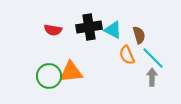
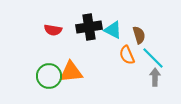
gray arrow: moved 3 px right
